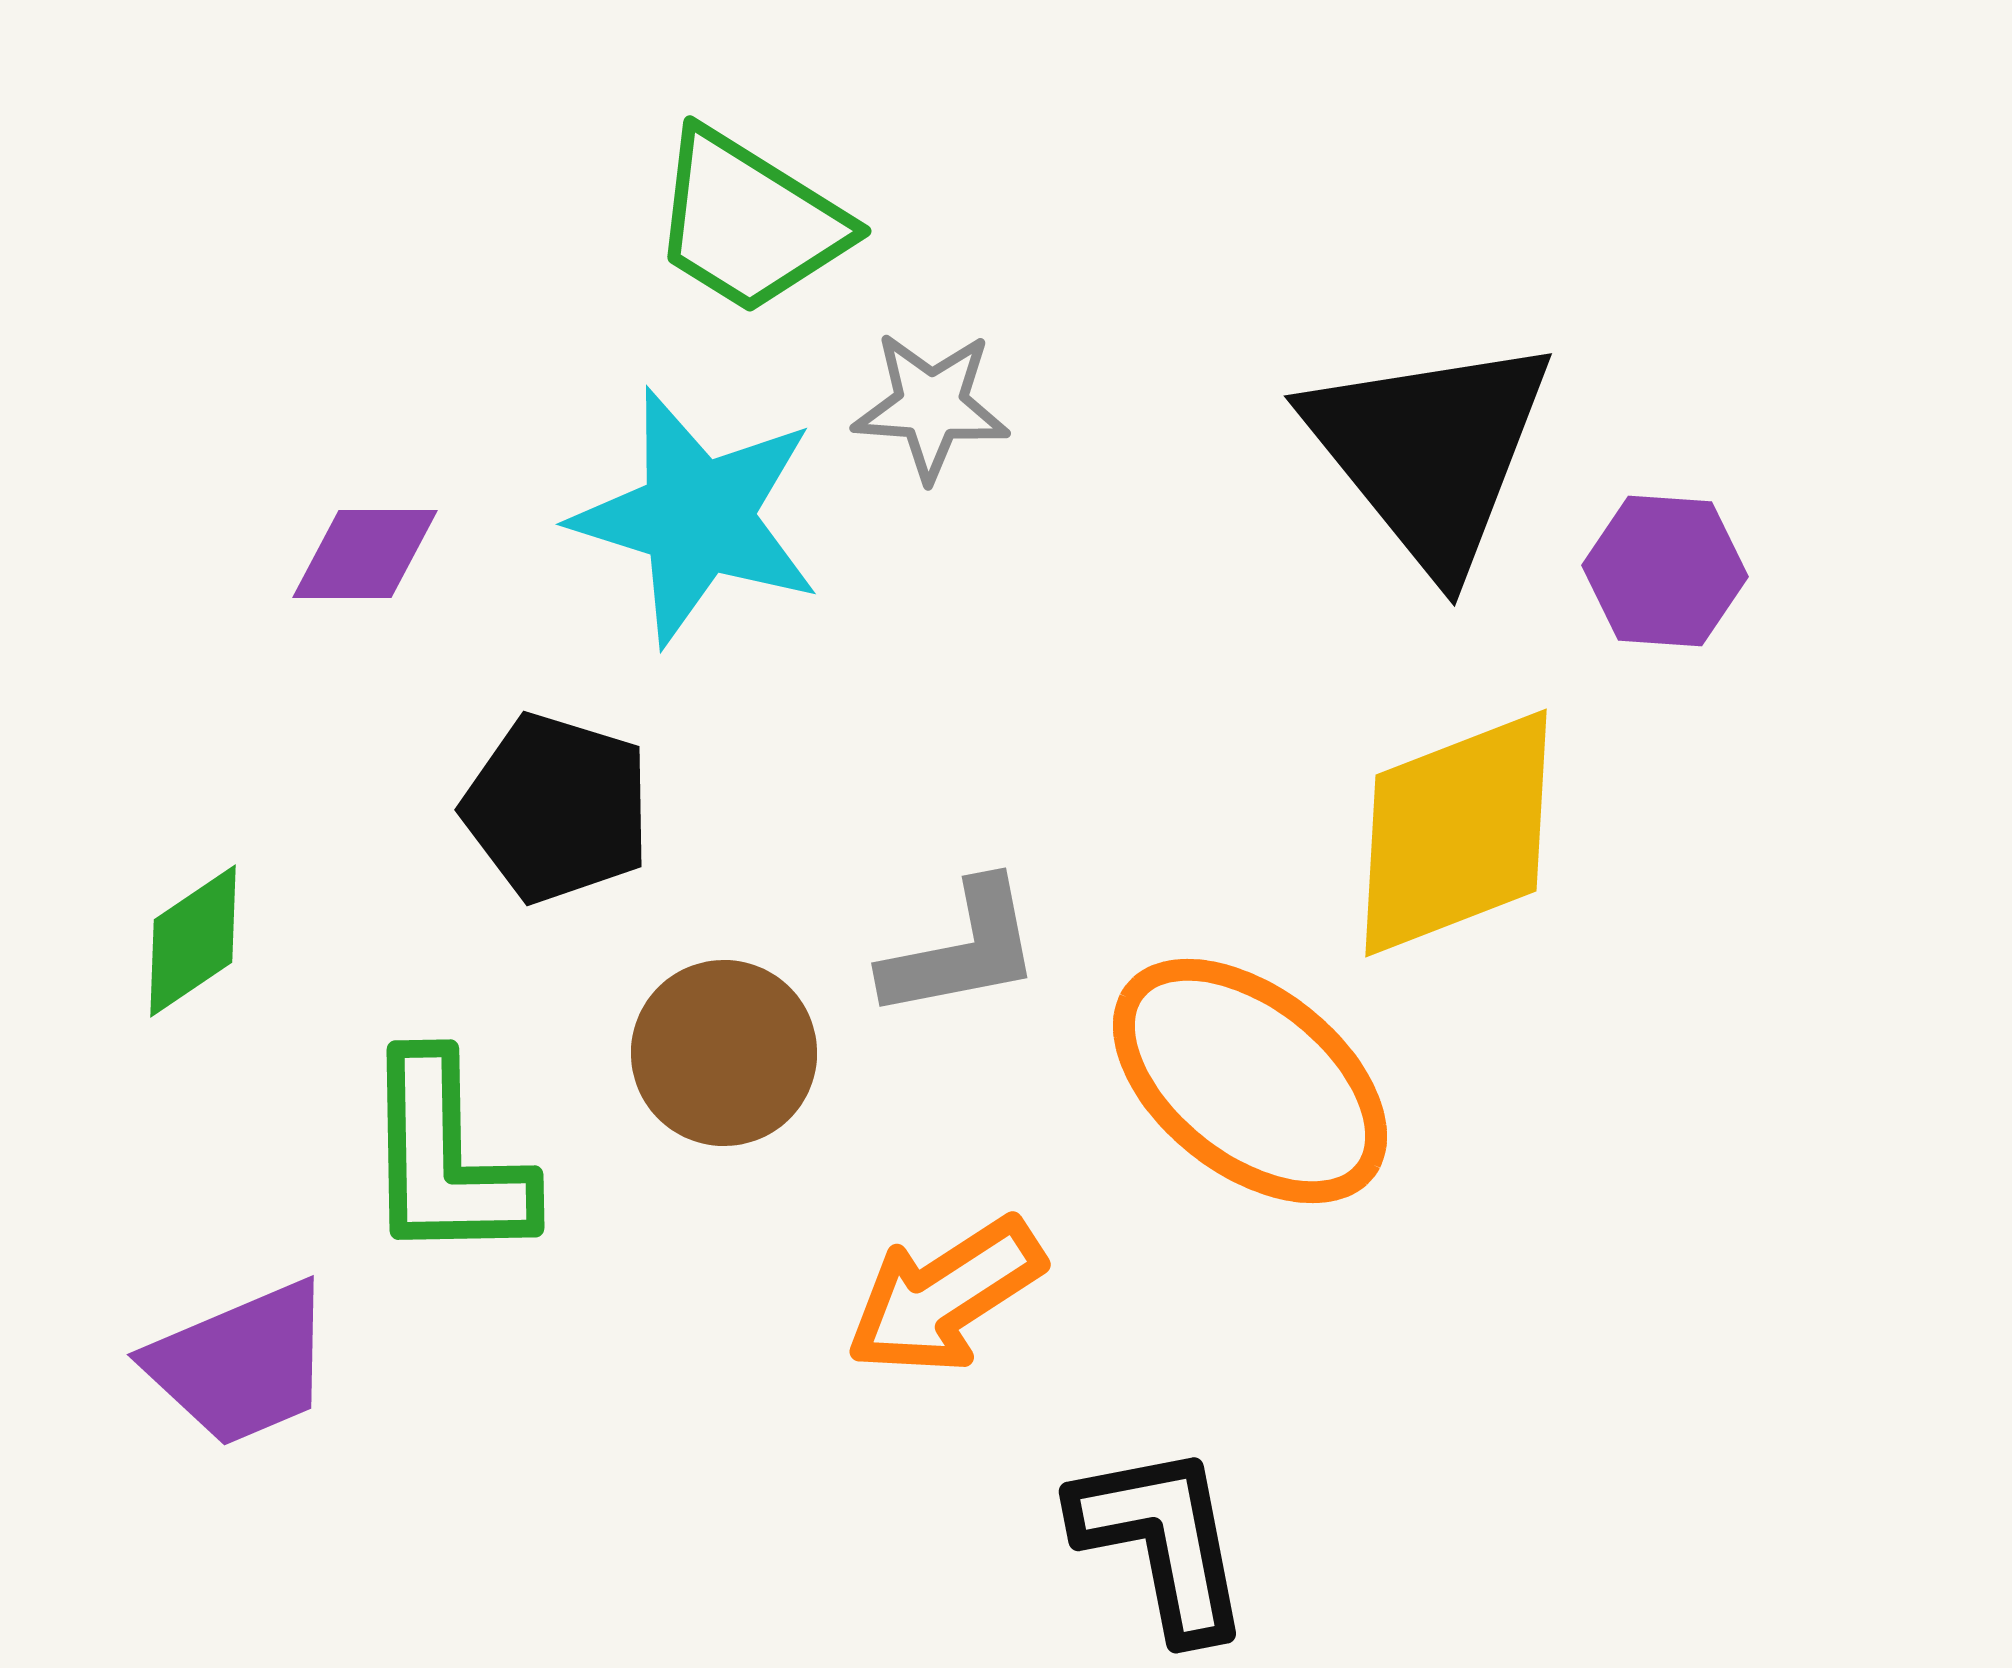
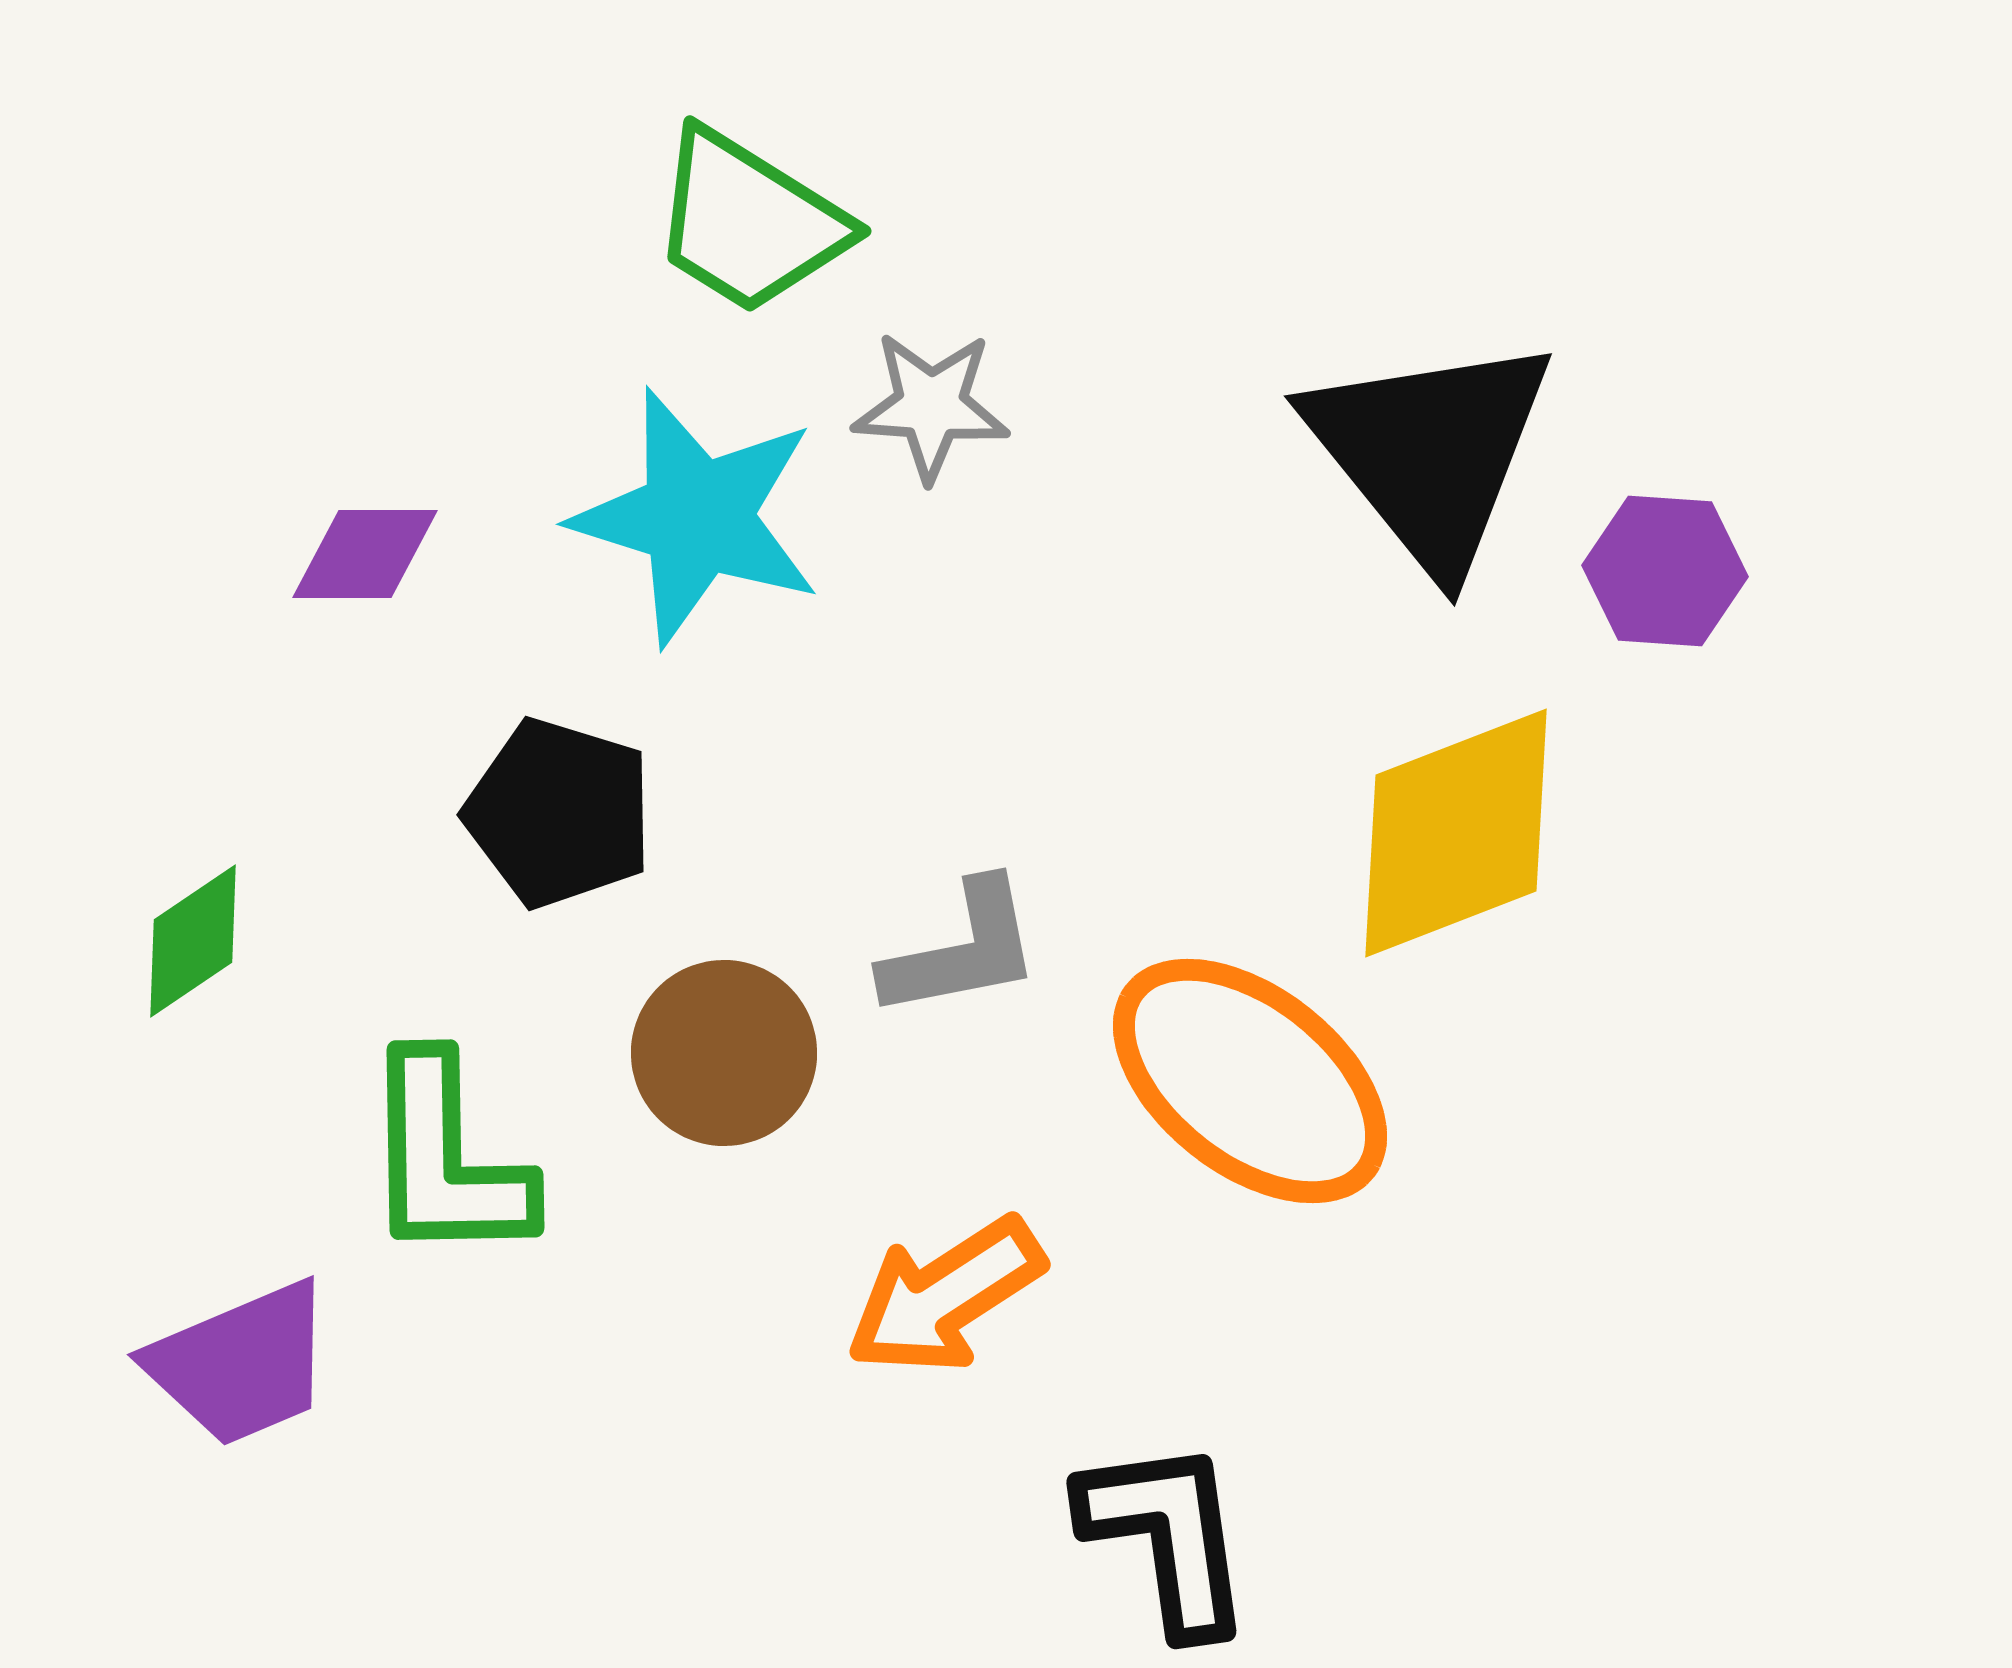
black pentagon: moved 2 px right, 5 px down
black L-shape: moved 5 px right, 5 px up; rotated 3 degrees clockwise
